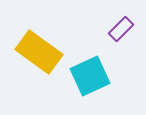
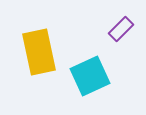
yellow rectangle: rotated 42 degrees clockwise
